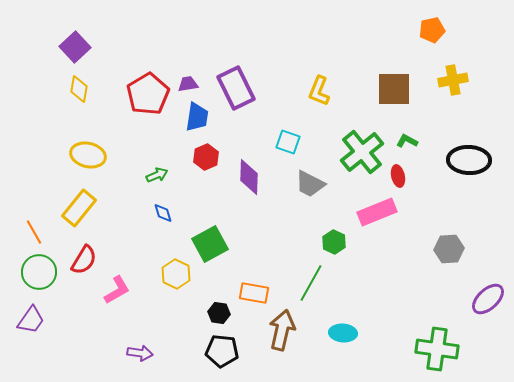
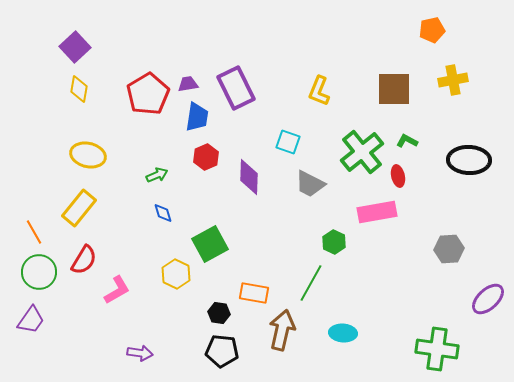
pink rectangle at (377, 212): rotated 12 degrees clockwise
